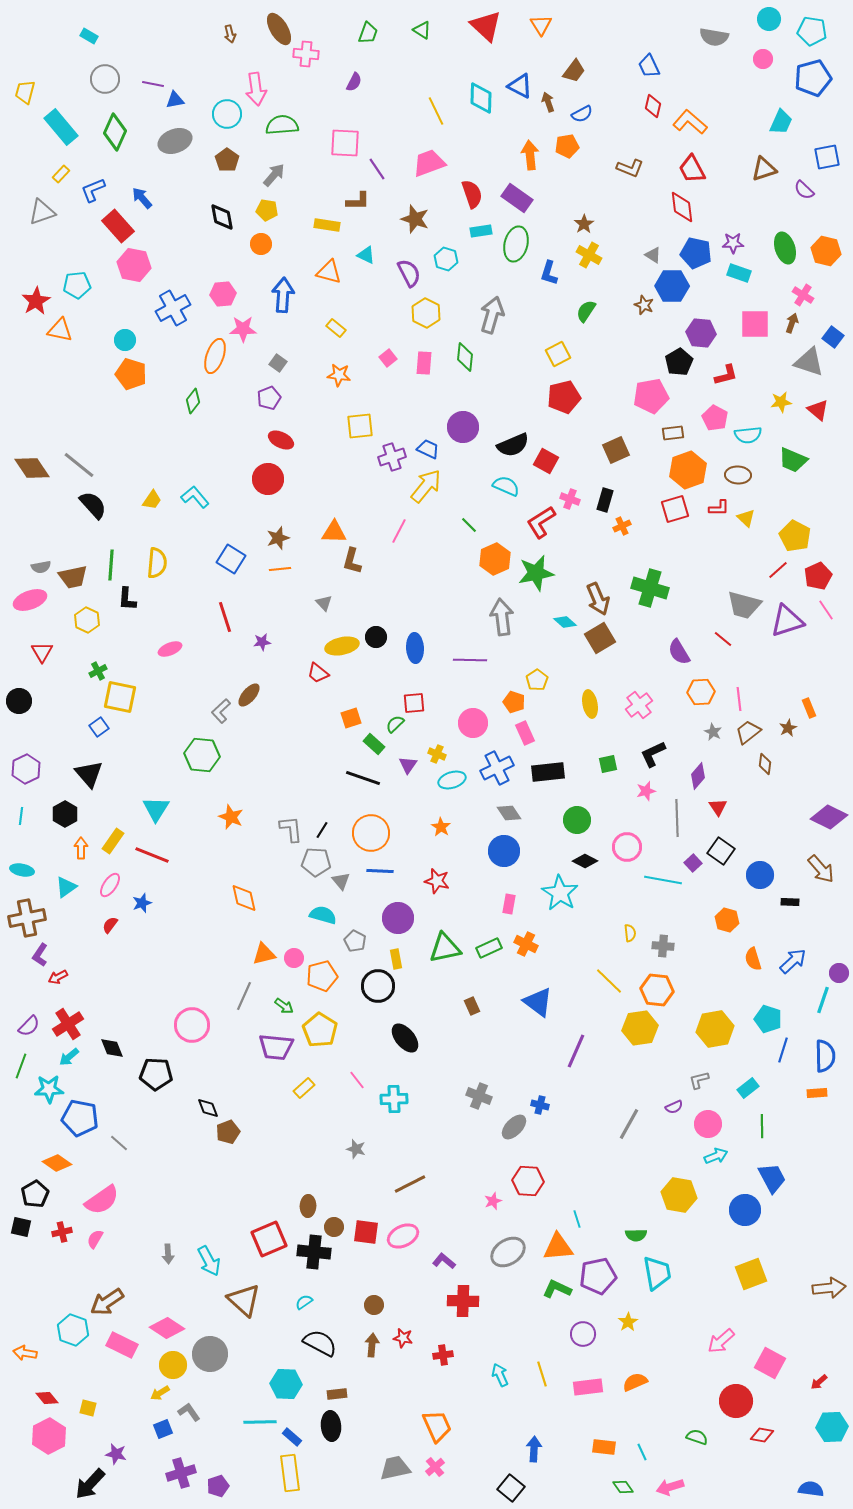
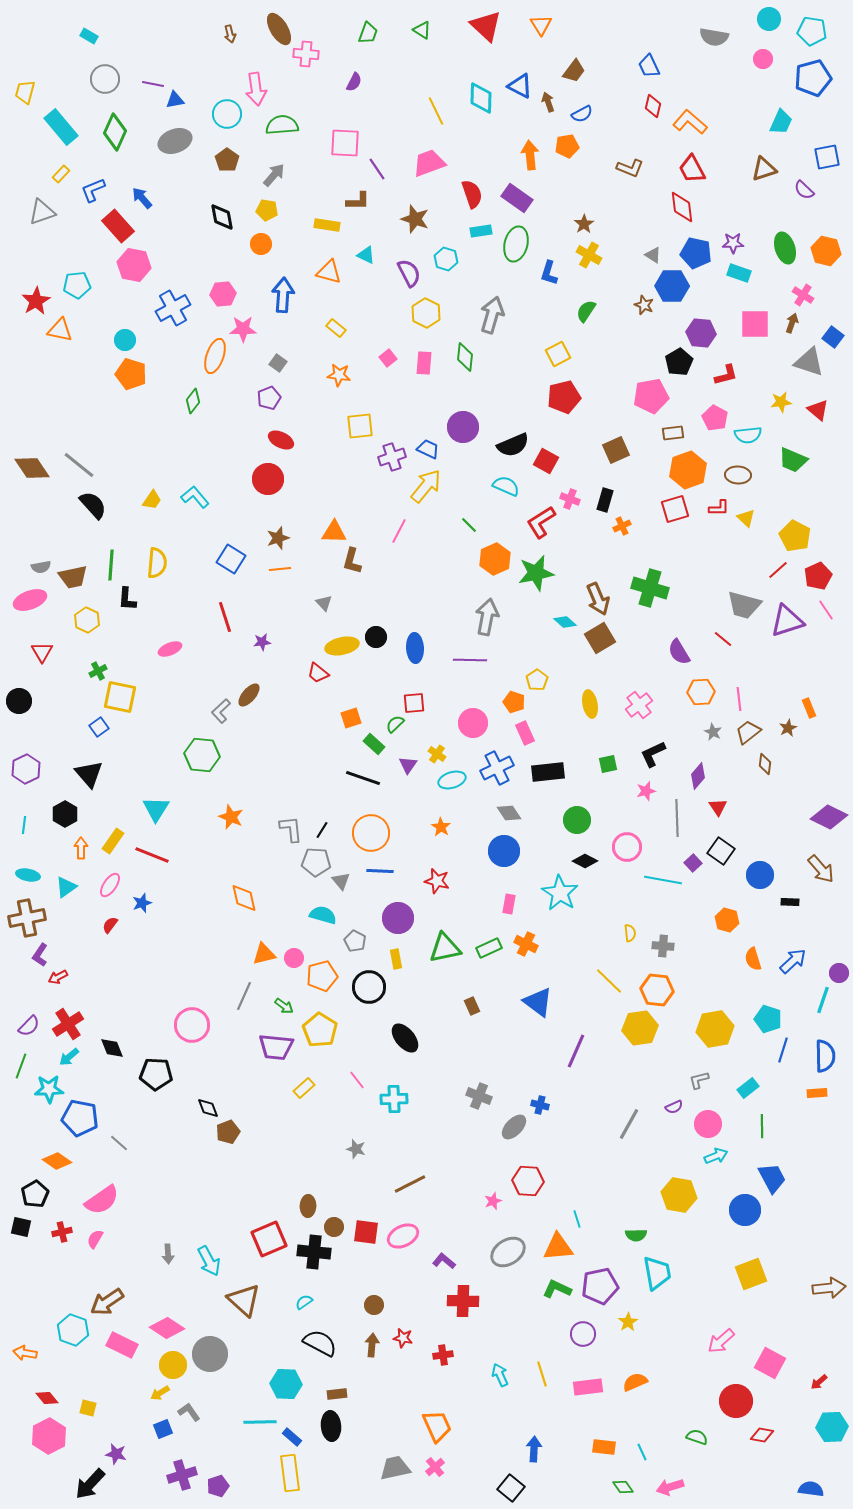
gray arrow at (502, 617): moved 15 px left; rotated 18 degrees clockwise
yellow cross at (437, 754): rotated 12 degrees clockwise
cyan line at (21, 816): moved 3 px right, 9 px down
cyan ellipse at (22, 870): moved 6 px right, 5 px down
black circle at (378, 986): moved 9 px left, 1 px down
orange diamond at (57, 1163): moved 2 px up
purple pentagon at (598, 1276): moved 2 px right, 10 px down
purple cross at (181, 1473): moved 1 px right, 2 px down
